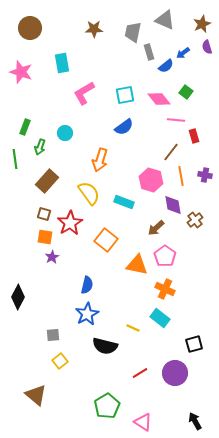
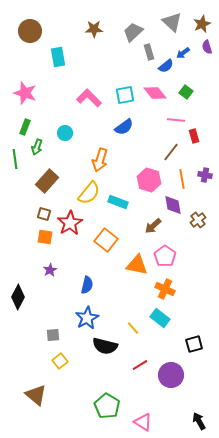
gray triangle at (165, 20): moved 7 px right, 2 px down; rotated 20 degrees clockwise
brown circle at (30, 28): moved 3 px down
gray trapezoid at (133, 32): rotated 35 degrees clockwise
cyan rectangle at (62, 63): moved 4 px left, 6 px up
pink star at (21, 72): moved 4 px right, 21 px down
pink L-shape at (84, 93): moved 5 px right, 5 px down; rotated 75 degrees clockwise
pink diamond at (159, 99): moved 4 px left, 6 px up
green arrow at (40, 147): moved 3 px left
orange line at (181, 176): moved 1 px right, 3 px down
pink hexagon at (151, 180): moved 2 px left
yellow semicircle at (89, 193): rotated 75 degrees clockwise
cyan rectangle at (124, 202): moved 6 px left
brown cross at (195, 220): moved 3 px right
brown arrow at (156, 228): moved 3 px left, 2 px up
purple star at (52, 257): moved 2 px left, 13 px down
blue star at (87, 314): moved 4 px down
yellow line at (133, 328): rotated 24 degrees clockwise
red line at (140, 373): moved 8 px up
purple circle at (175, 373): moved 4 px left, 2 px down
green pentagon at (107, 406): rotated 10 degrees counterclockwise
black arrow at (195, 421): moved 4 px right
